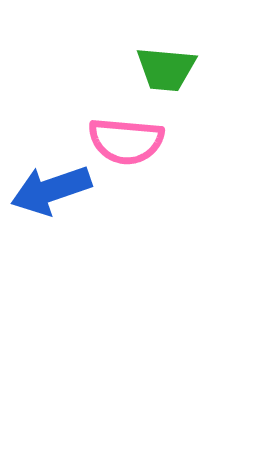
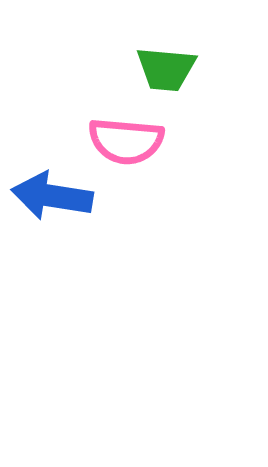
blue arrow: moved 1 px right, 6 px down; rotated 28 degrees clockwise
